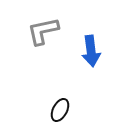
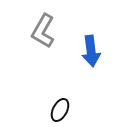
gray L-shape: rotated 48 degrees counterclockwise
